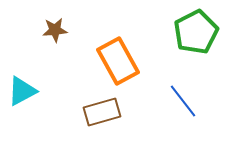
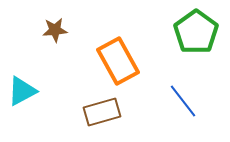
green pentagon: rotated 9 degrees counterclockwise
